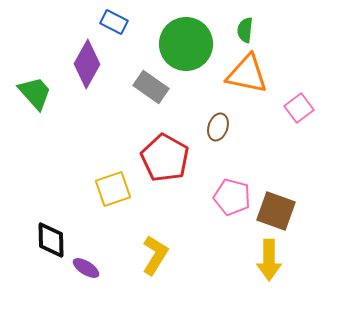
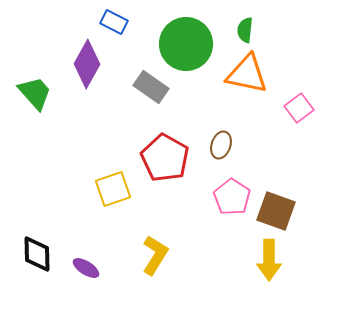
brown ellipse: moved 3 px right, 18 px down
pink pentagon: rotated 18 degrees clockwise
black diamond: moved 14 px left, 14 px down
